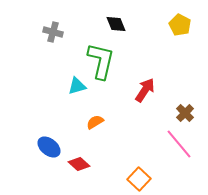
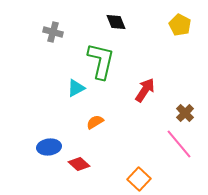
black diamond: moved 2 px up
cyan triangle: moved 1 px left, 2 px down; rotated 12 degrees counterclockwise
blue ellipse: rotated 45 degrees counterclockwise
